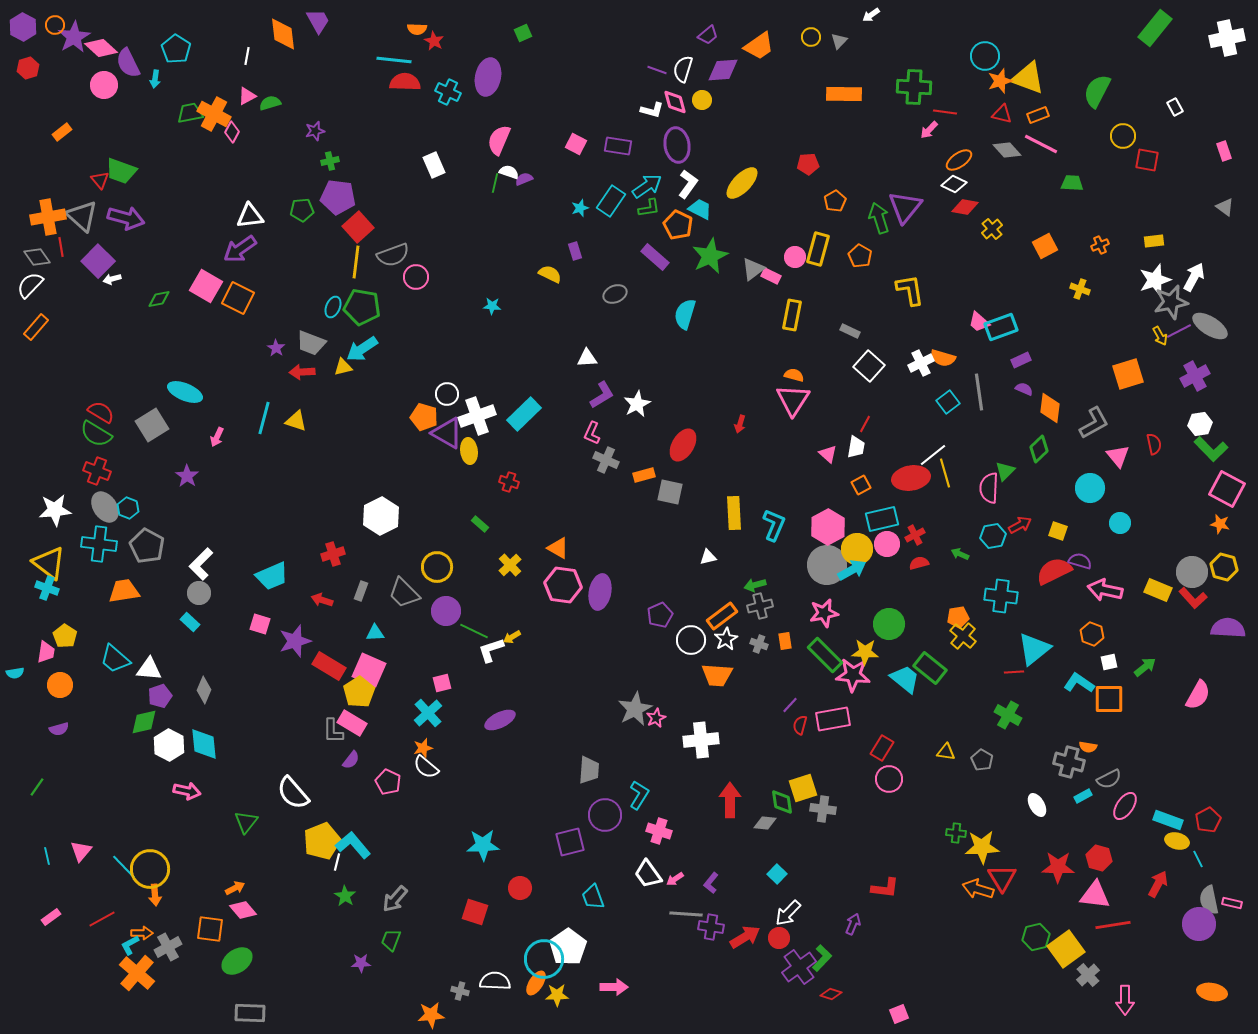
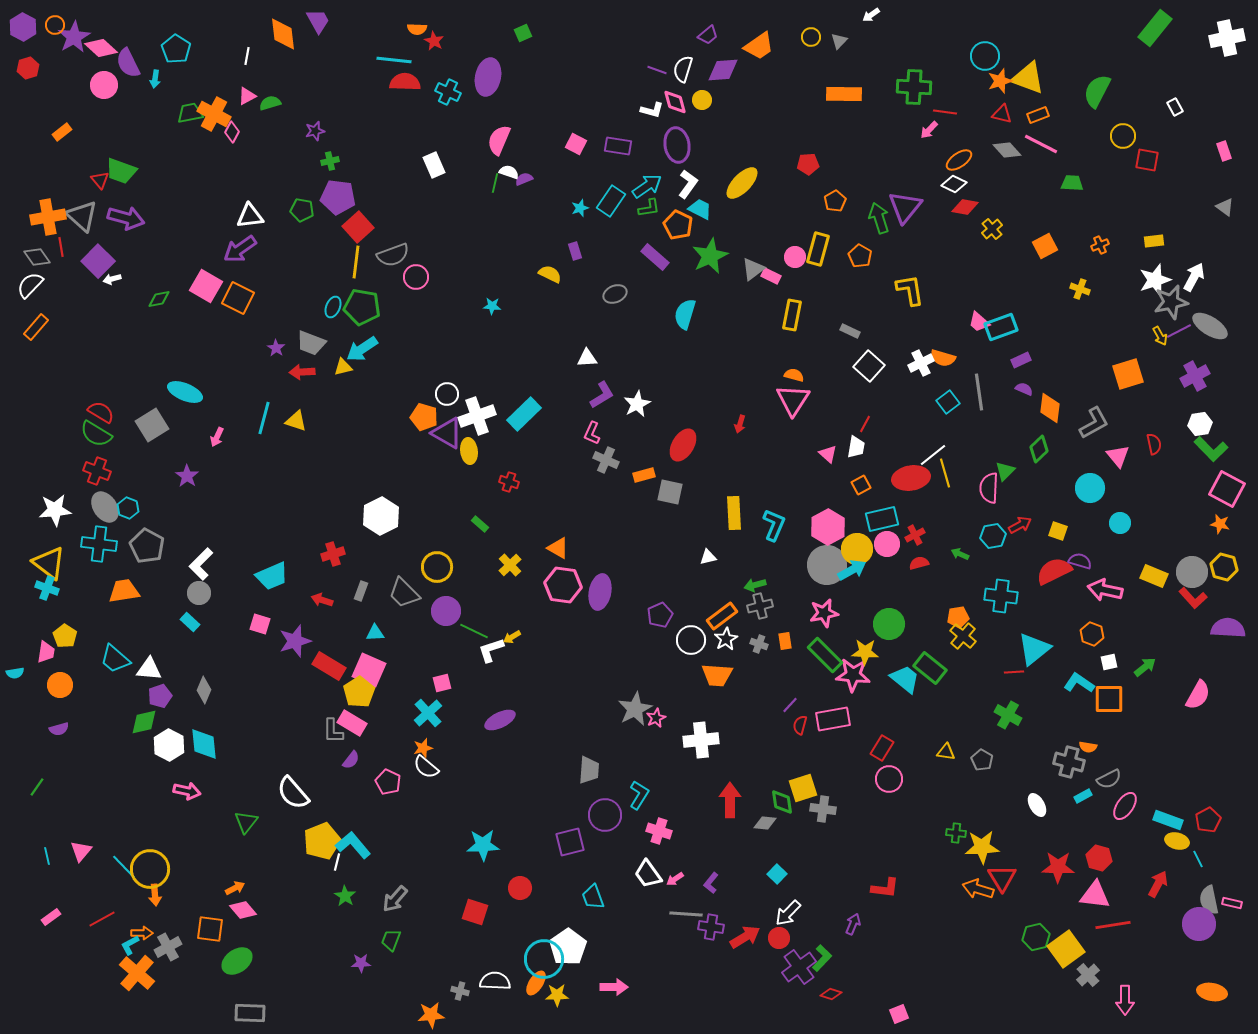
green pentagon at (302, 210): rotated 15 degrees clockwise
yellow rectangle at (1158, 590): moved 4 px left, 14 px up
